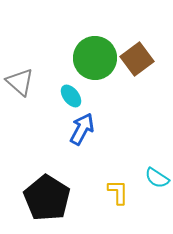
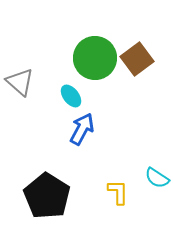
black pentagon: moved 2 px up
